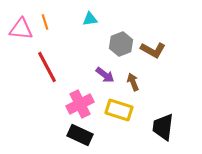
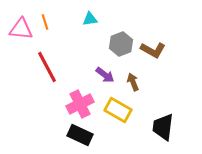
yellow rectangle: moved 1 px left; rotated 12 degrees clockwise
